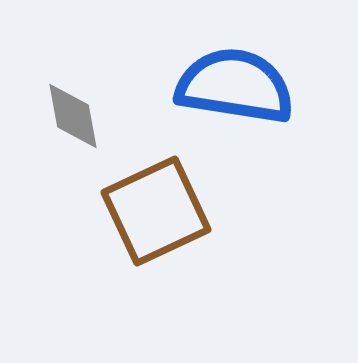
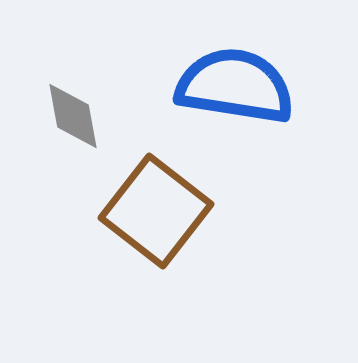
brown square: rotated 27 degrees counterclockwise
